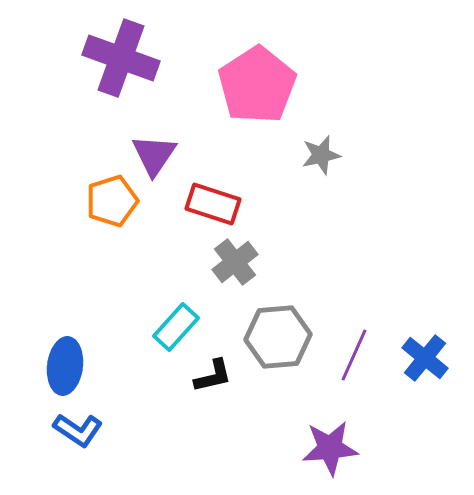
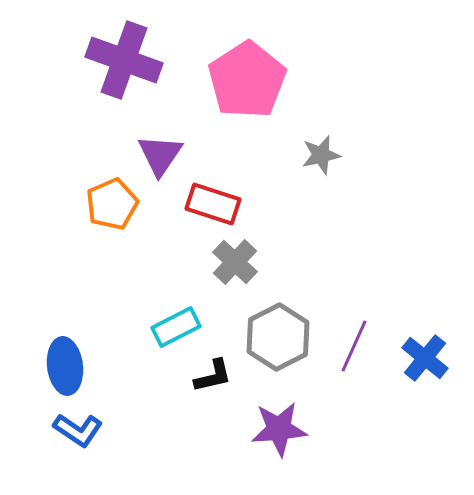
purple cross: moved 3 px right, 2 px down
pink pentagon: moved 10 px left, 5 px up
purple triangle: moved 6 px right
orange pentagon: moved 3 px down; rotated 6 degrees counterclockwise
gray cross: rotated 9 degrees counterclockwise
cyan rectangle: rotated 21 degrees clockwise
gray hexagon: rotated 22 degrees counterclockwise
purple line: moved 9 px up
blue ellipse: rotated 14 degrees counterclockwise
purple star: moved 51 px left, 19 px up
